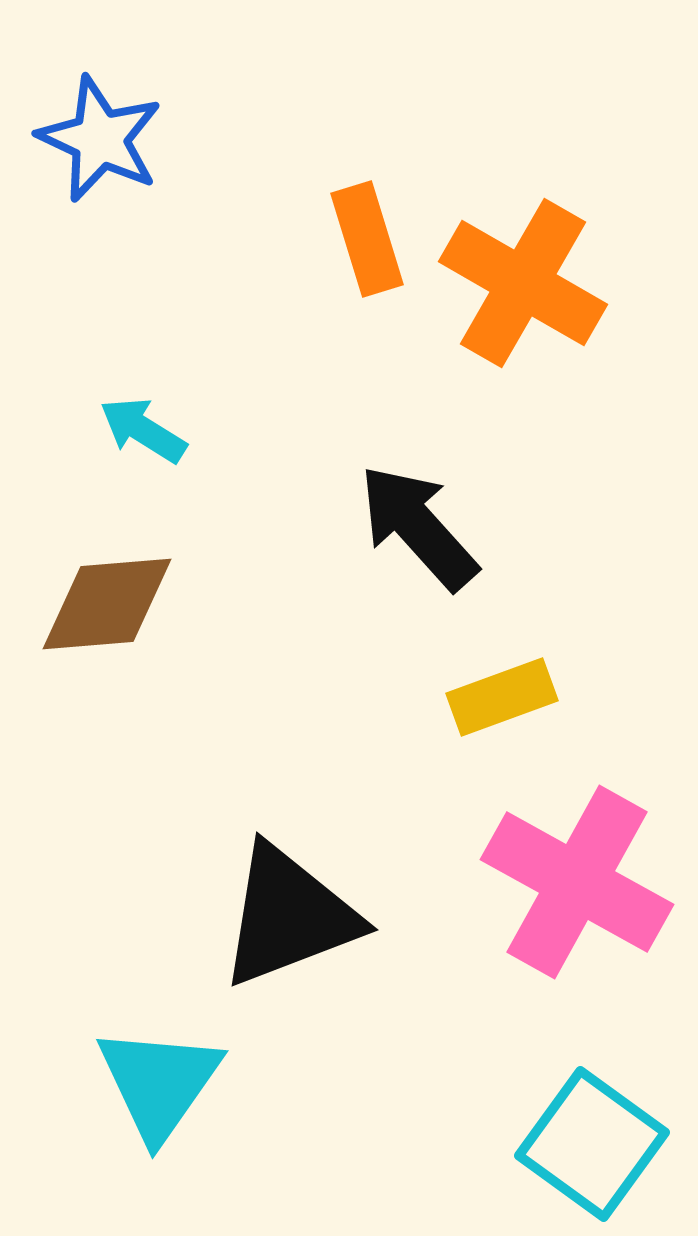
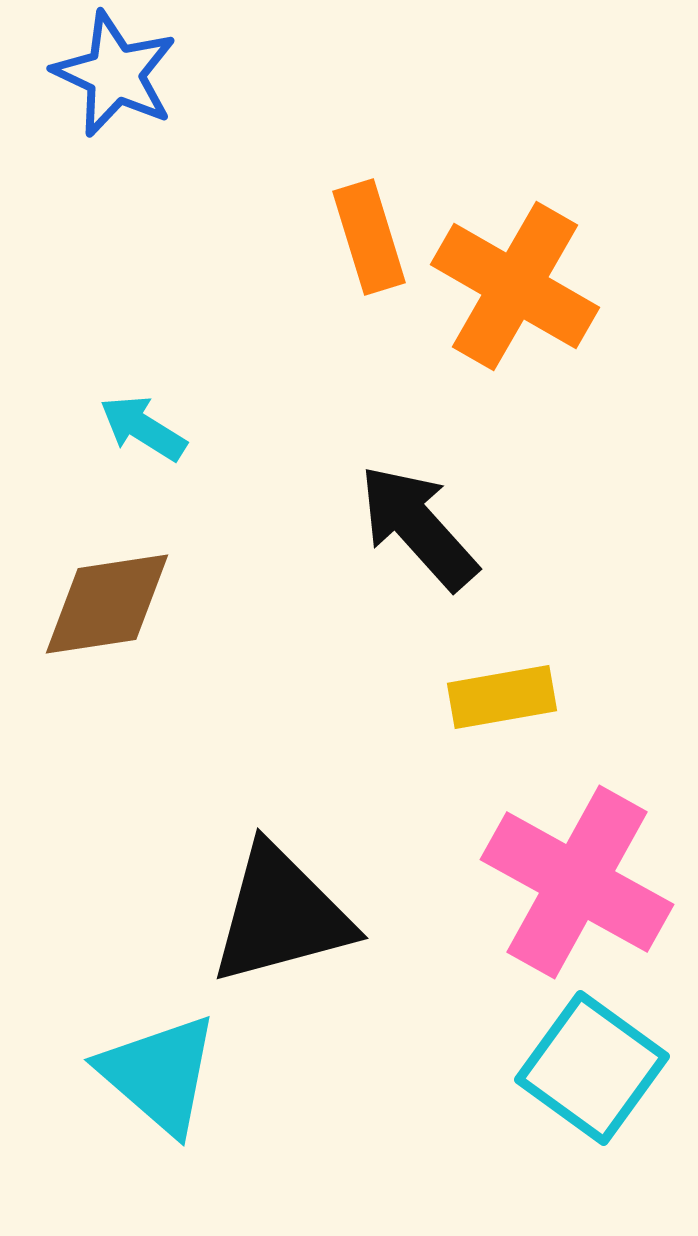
blue star: moved 15 px right, 65 px up
orange rectangle: moved 2 px right, 2 px up
orange cross: moved 8 px left, 3 px down
cyan arrow: moved 2 px up
brown diamond: rotated 4 degrees counterclockwise
yellow rectangle: rotated 10 degrees clockwise
black triangle: moved 8 px left, 1 px up; rotated 6 degrees clockwise
cyan triangle: moved 9 px up; rotated 24 degrees counterclockwise
cyan square: moved 76 px up
